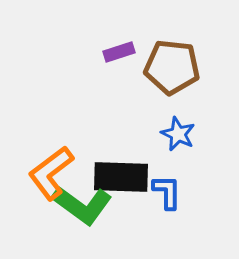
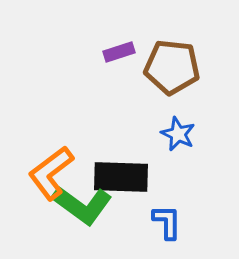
blue L-shape: moved 30 px down
